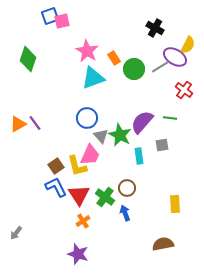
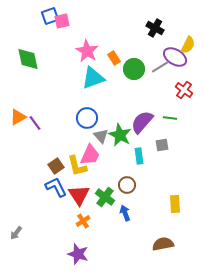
green diamond: rotated 30 degrees counterclockwise
orange triangle: moved 7 px up
brown circle: moved 3 px up
